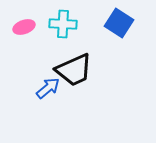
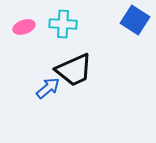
blue square: moved 16 px right, 3 px up
